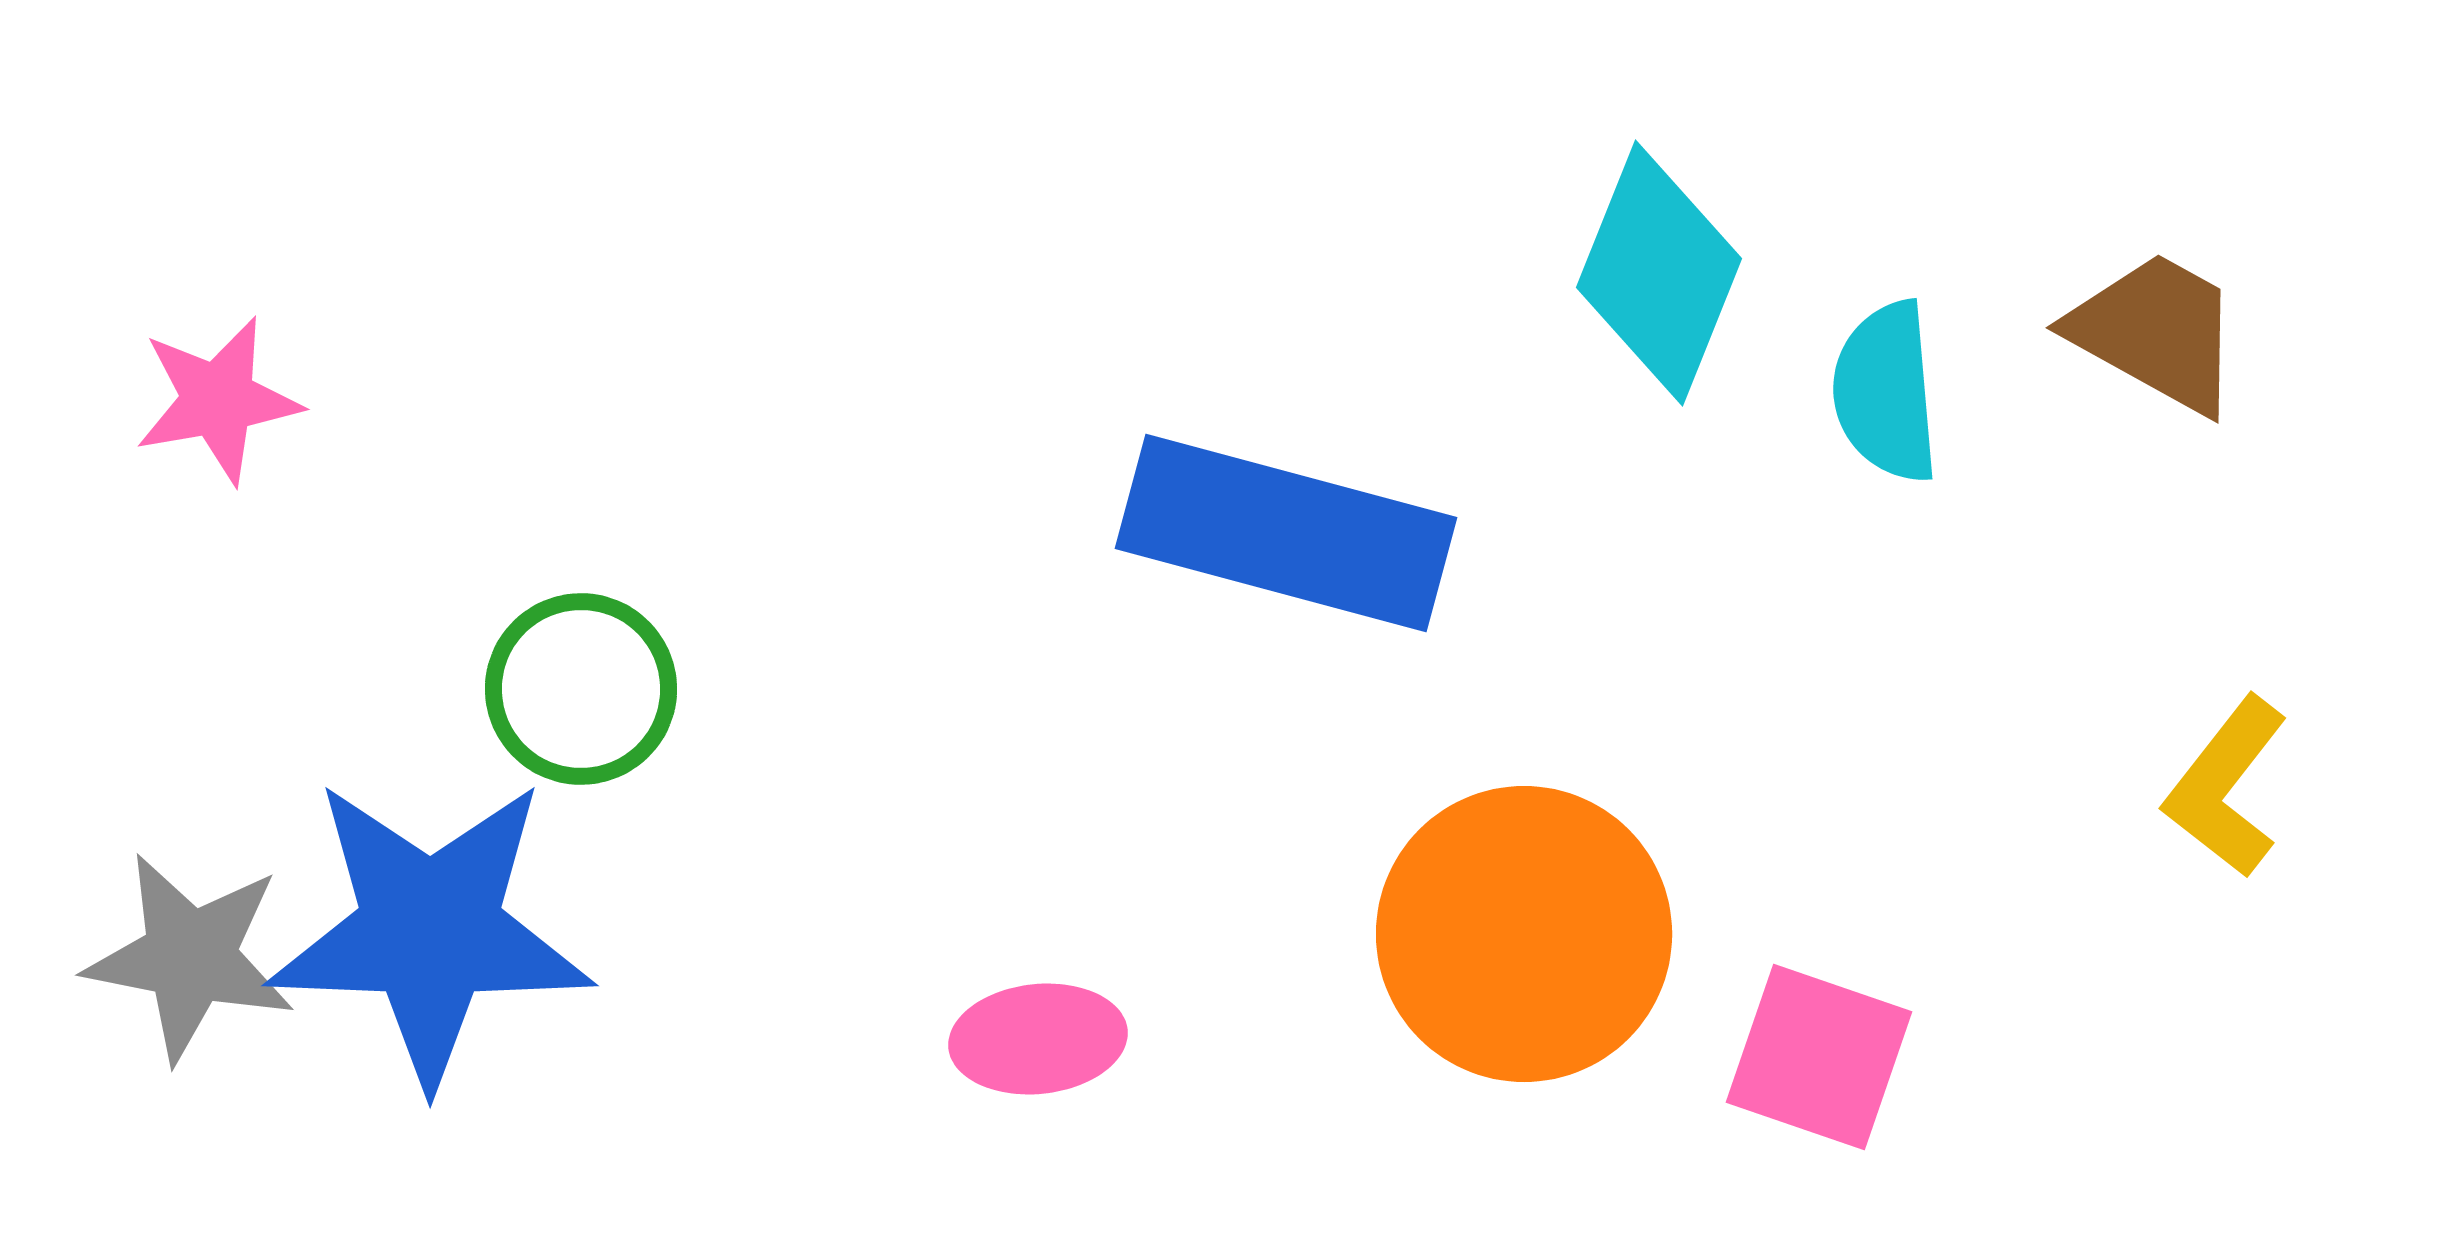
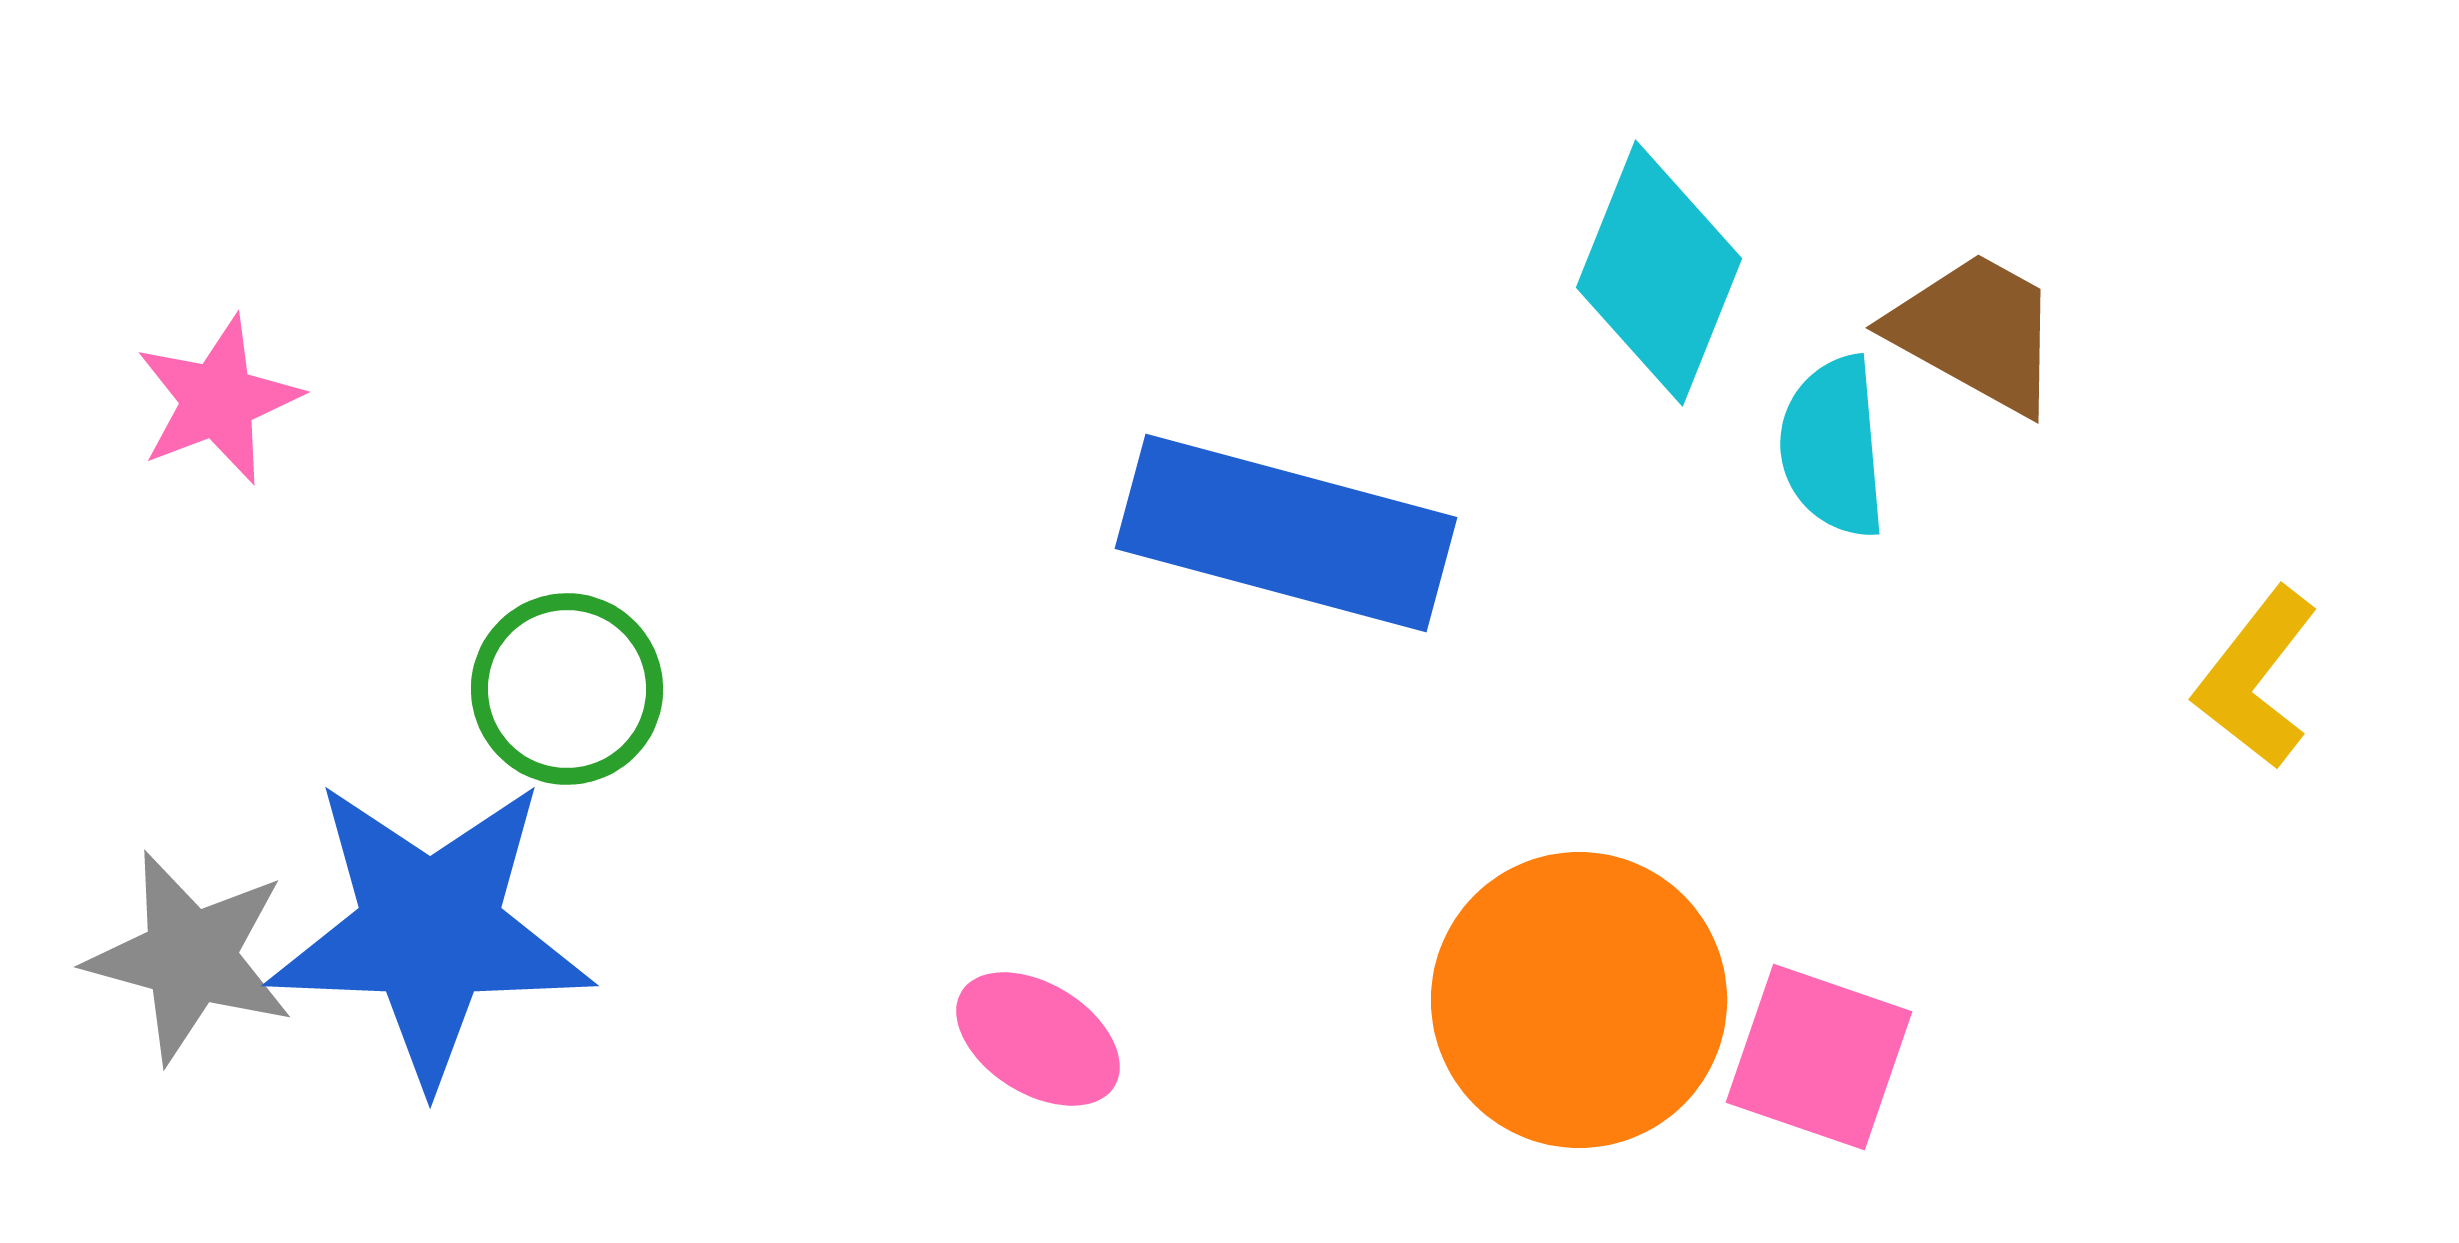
brown trapezoid: moved 180 px left
cyan semicircle: moved 53 px left, 55 px down
pink star: rotated 11 degrees counterclockwise
green circle: moved 14 px left
yellow L-shape: moved 30 px right, 109 px up
orange circle: moved 55 px right, 66 px down
gray star: rotated 4 degrees clockwise
pink ellipse: rotated 38 degrees clockwise
